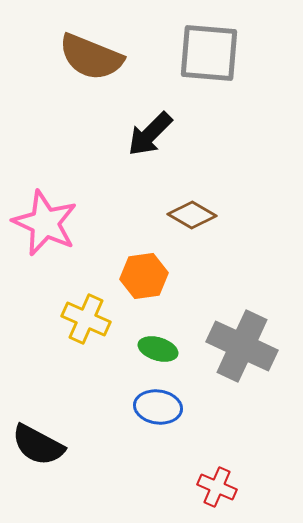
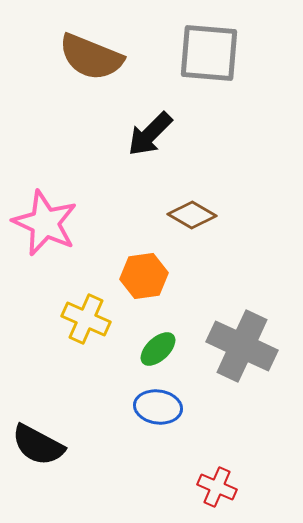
green ellipse: rotated 60 degrees counterclockwise
